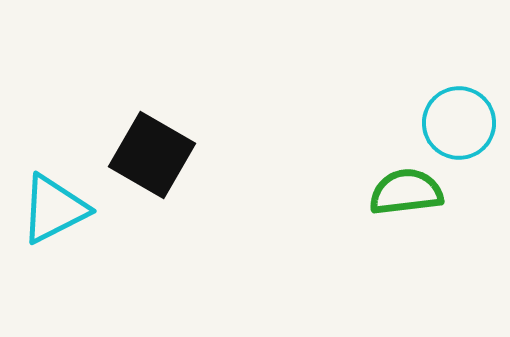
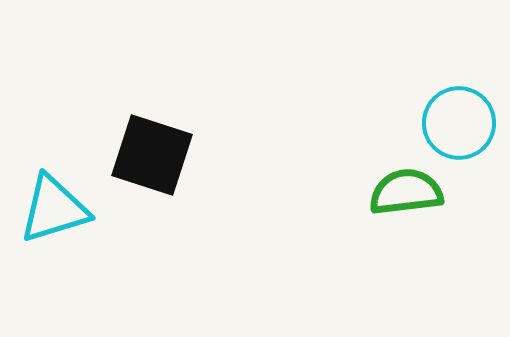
black square: rotated 12 degrees counterclockwise
cyan triangle: rotated 10 degrees clockwise
